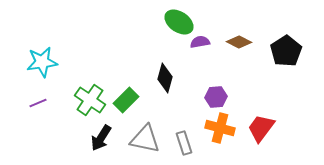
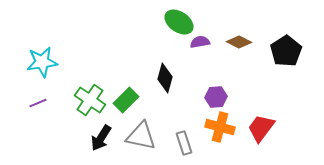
orange cross: moved 1 px up
gray triangle: moved 4 px left, 3 px up
